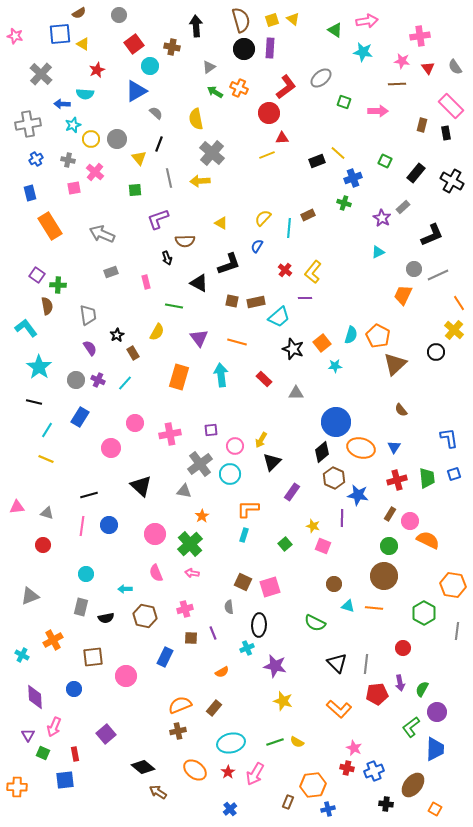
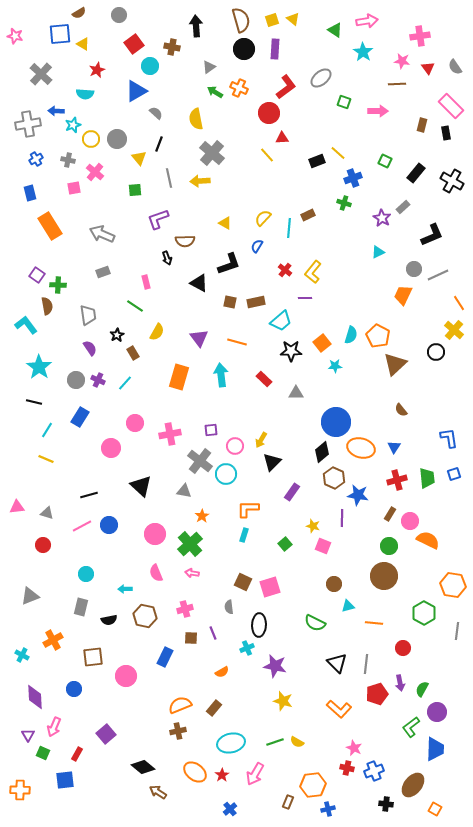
purple rectangle at (270, 48): moved 5 px right, 1 px down
cyan star at (363, 52): rotated 24 degrees clockwise
blue arrow at (62, 104): moved 6 px left, 7 px down
yellow line at (267, 155): rotated 70 degrees clockwise
yellow triangle at (221, 223): moved 4 px right
gray rectangle at (111, 272): moved 8 px left
brown square at (232, 301): moved 2 px left, 1 px down
green line at (174, 306): moved 39 px left; rotated 24 degrees clockwise
cyan trapezoid at (279, 317): moved 2 px right, 4 px down
cyan L-shape at (26, 328): moved 3 px up
black star at (293, 349): moved 2 px left, 2 px down; rotated 20 degrees counterclockwise
gray cross at (200, 464): moved 3 px up; rotated 15 degrees counterclockwise
cyan circle at (230, 474): moved 4 px left
pink line at (82, 526): rotated 54 degrees clockwise
cyan triangle at (348, 606): rotated 32 degrees counterclockwise
orange line at (374, 608): moved 15 px down
black semicircle at (106, 618): moved 3 px right, 2 px down
red pentagon at (377, 694): rotated 10 degrees counterclockwise
red rectangle at (75, 754): moved 2 px right; rotated 40 degrees clockwise
orange ellipse at (195, 770): moved 2 px down
red star at (228, 772): moved 6 px left, 3 px down
orange cross at (17, 787): moved 3 px right, 3 px down
